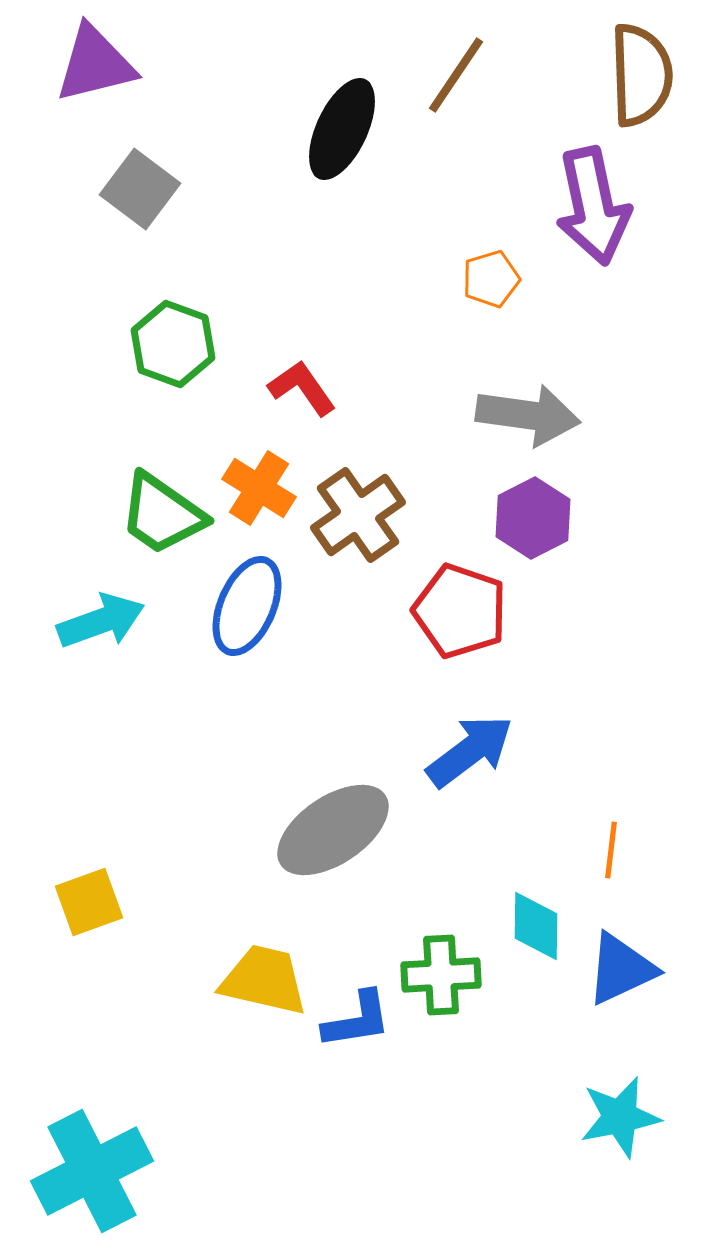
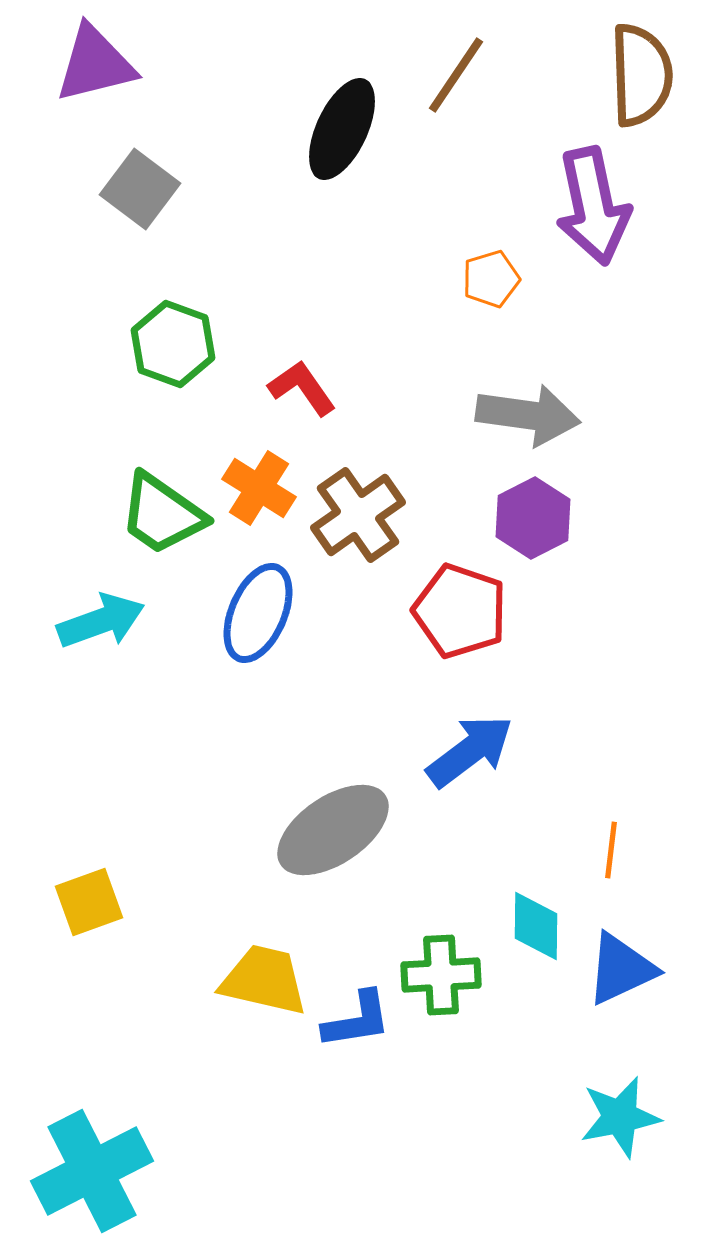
blue ellipse: moved 11 px right, 7 px down
